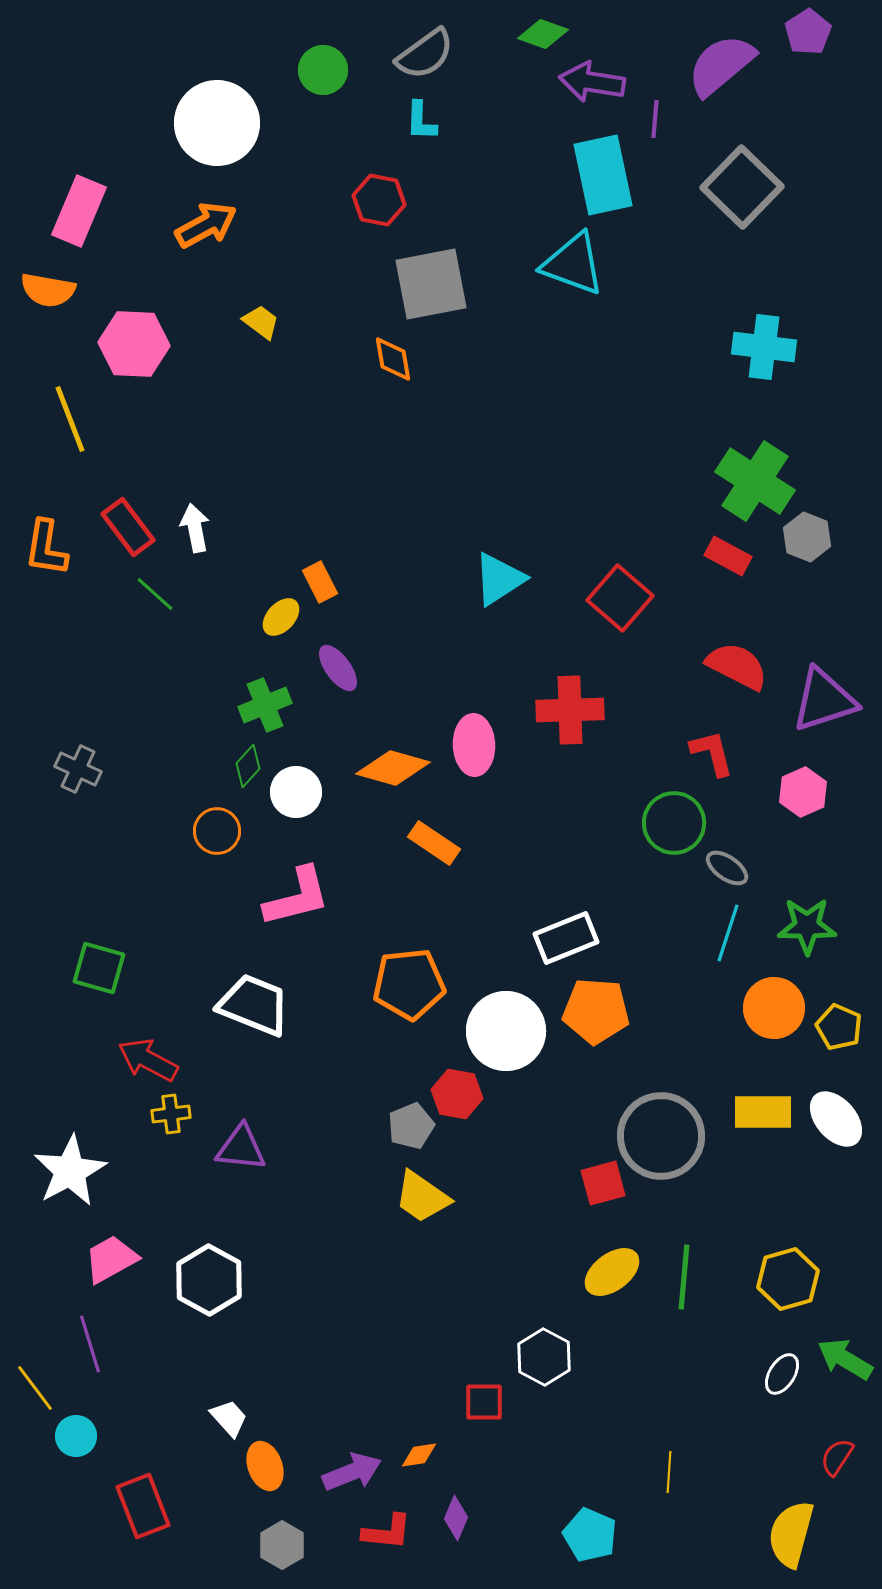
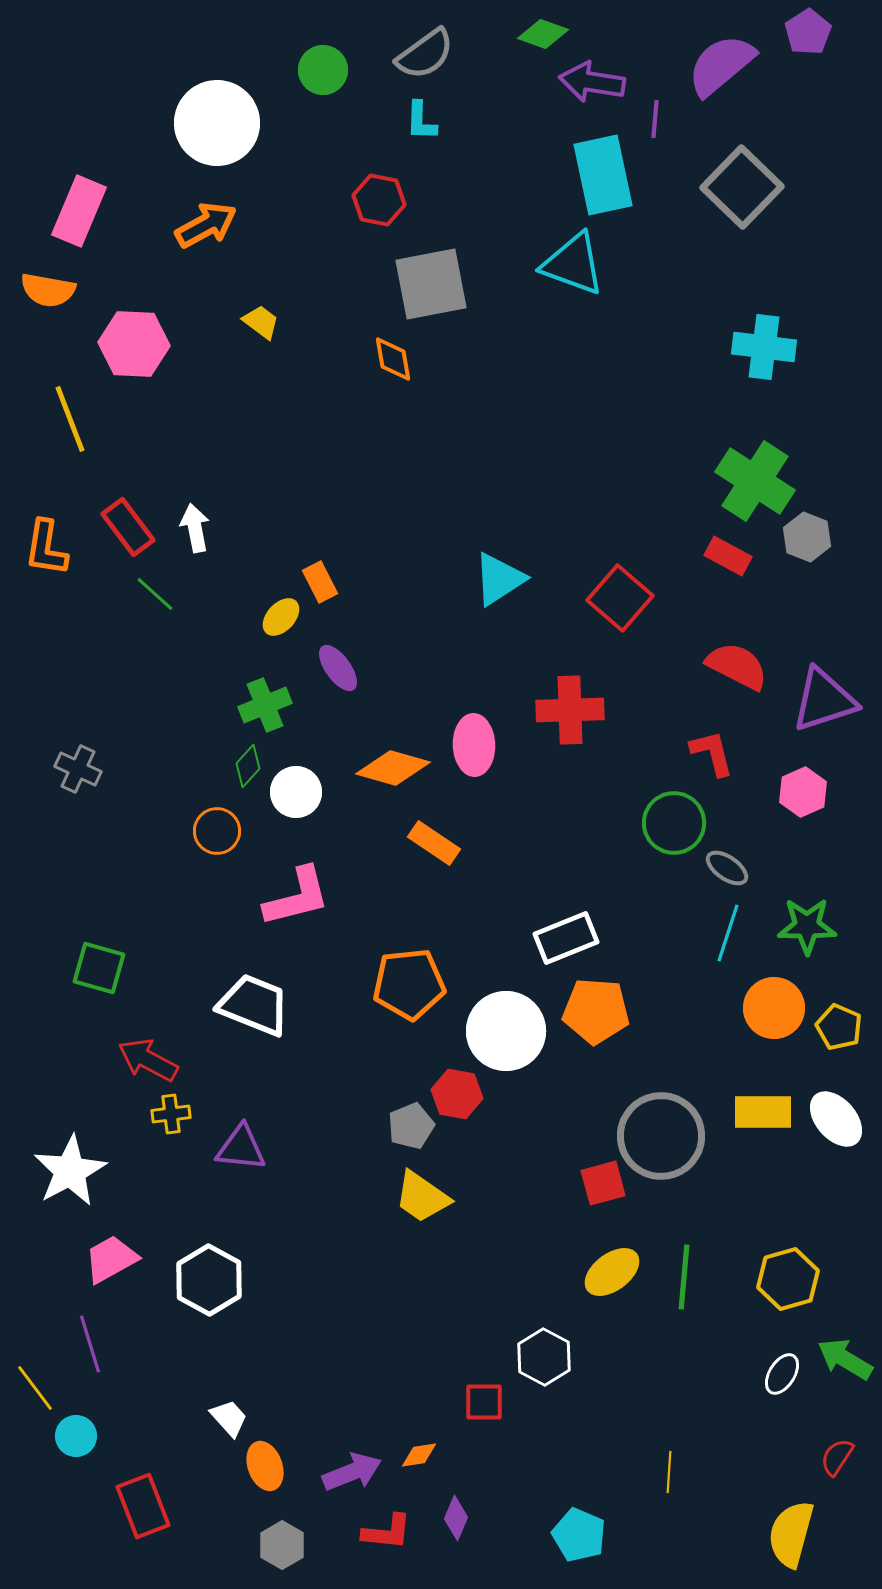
cyan pentagon at (590, 1535): moved 11 px left
